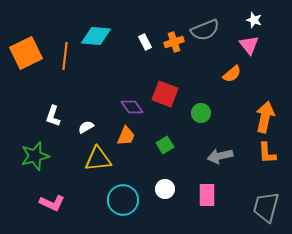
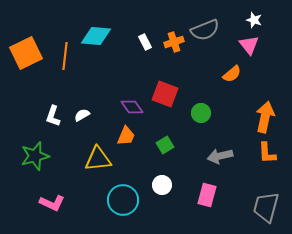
white semicircle: moved 4 px left, 12 px up
white circle: moved 3 px left, 4 px up
pink rectangle: rotated 15 degrees clockwise
